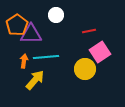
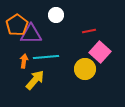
pink square: rotated 15 degrees counterclockwise
